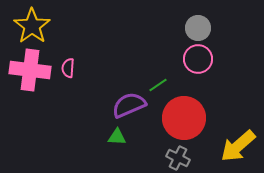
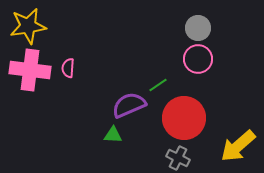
yellow star: moved 4 px left; rotated 27 degrees clockwise
green triangle: moved 4 px left, 2 px up
